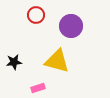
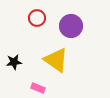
red circle: moved 1 px right, 3 px down
yellow triangle: moved 1 px left, 1 px up; rotated 20 degrees clockwise
pink rectangle: rotated 40 degrees clockwise
